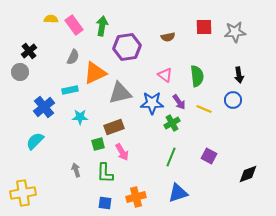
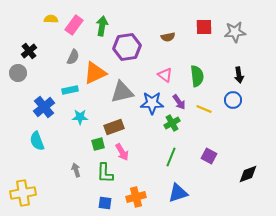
pink rectangle: rotated 72 degrees clockwise
gray circle: moved 2 px left, 1 px down
gray triangle: moved 2 px right, 1 px up
cyan semicircle: moved 2 px right; rotated 66 degrees counterclockwise
